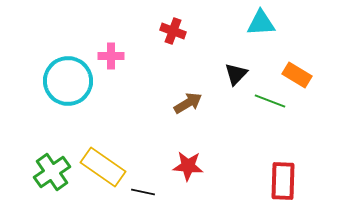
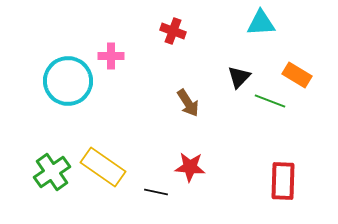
black triangle: moved 3 px right, 3 px down
brown arrow: rotated 88 degrees clockwise
red star: moved 2 px right, 1 px down
black line: moved 13 px right
